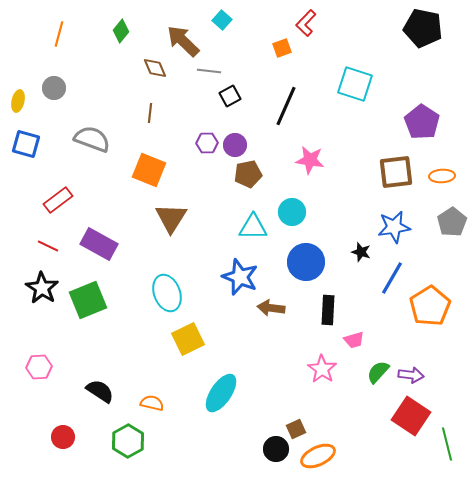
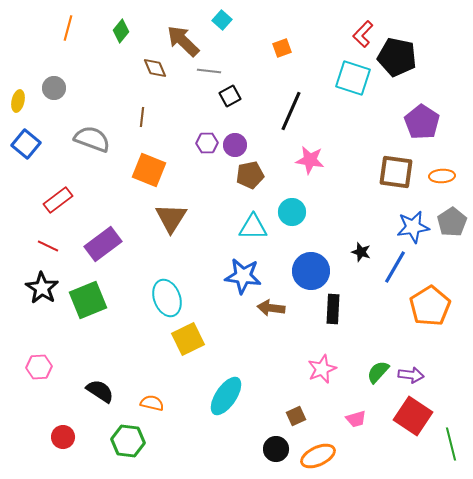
red L-shape at (306, 23): moved 57 px right, 11 px down
black pentagon at (423, 28): moved 26 px left, 29 px down
orange line at (59, 34): moved 9 px right, 6 px up
cyan square at (355, 84): moved 2 px left, 6 px up
black line at (286, 106): moved 5 px right, 5 px down
brown line at (150, 113): moved 8 px left, 4 px down
blue square at (26, 144): rotated 24 degrees clockwise
brown square at (396, 172): rotated 15 degrees clockwise
brown pentagon at (248, 174): moved 2 px right, 1 px down
blue star at (394, 227): moved 19 px right
purple rectangle at (99, 244): moved 4 px right; rotated 66 degrees counterclockwise
blue circle at (306, 262): moved 5 px right, 9 px down
blue star at (240, 277): moved 3 px right, 1 px up; rotated 15 degrees counterclockwise
blue line at (392, 278): moved 3 px right, 11 px up
cyan ellipse at (167, 293): moved 5 px down
black rectangle at (328, 310): moved 5 px right, 1 px up
pink trapezoid at (354, 340): moved 2 px right, 79 px down
pink star at (322, 369): rotated 16 degrees clockwise
cyan ellipse at (221, 393): moved 5 px right, 3 px down
red square at (411, 416): moved 2 px right
brown square at (296, 429): moved 13 px up
green hexagon at (128, 441): rotated 24 degrees counterclockwise
green line at (447, 444): moved 4 px right
